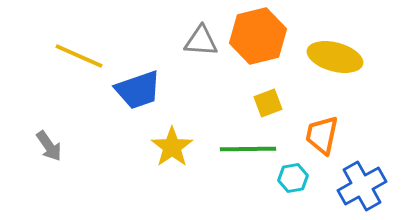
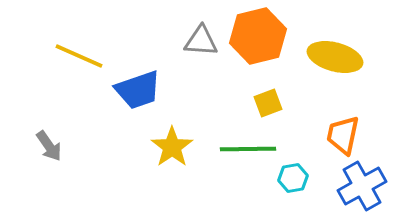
orange trapezoid: moved 21 px right
